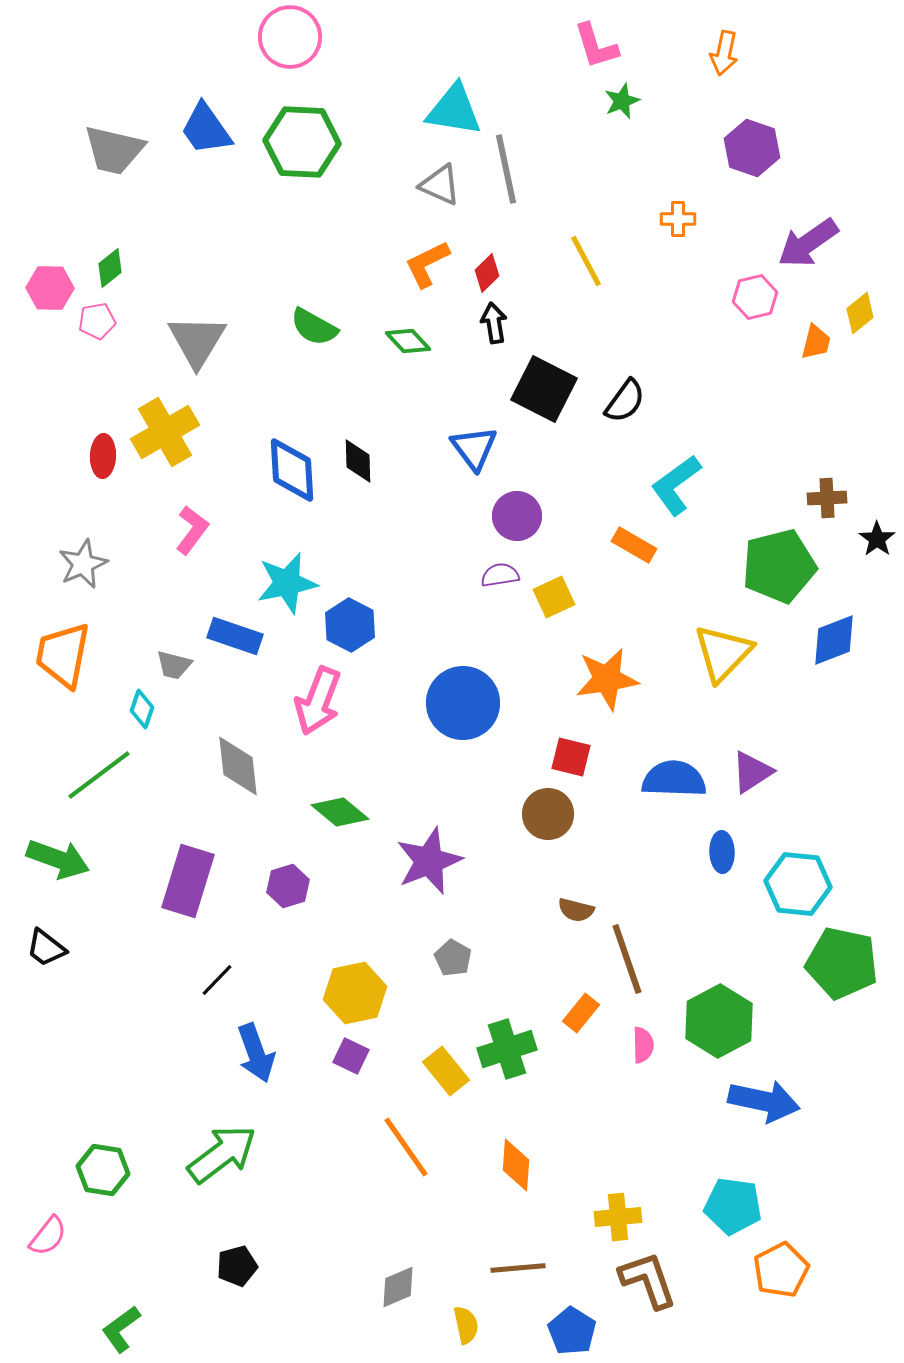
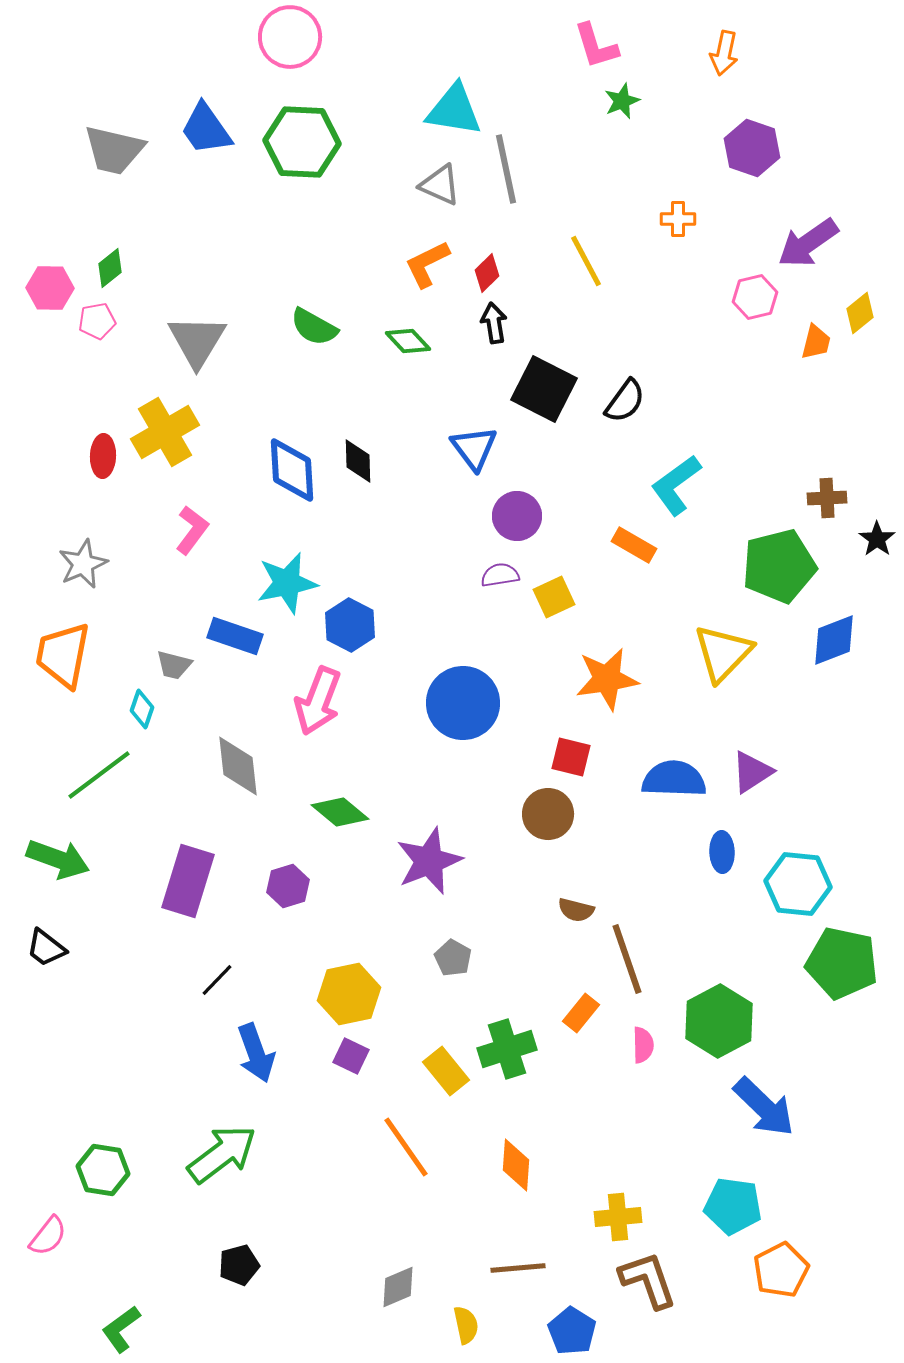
yellow hexagon at (355, 993): moved 6 px left, 1 px down
blue arrow at (764, 1101): moved 6 px down; rotated 32 degrees clockwise
black pentagon at (237, 1266): moved 2 px right, 1 px up
